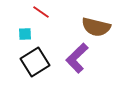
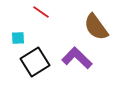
brown semicircle: rotated 40 degrees clockwise
cyan square: moved 7 px left, 4 px down
purple L-shape: rotated 88 degrees clockwise
